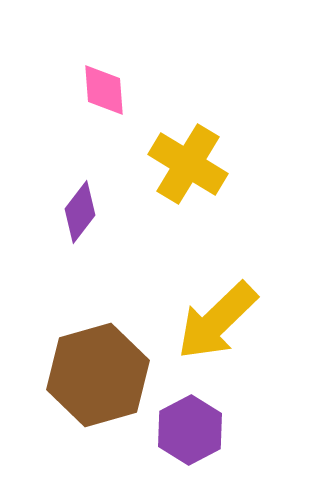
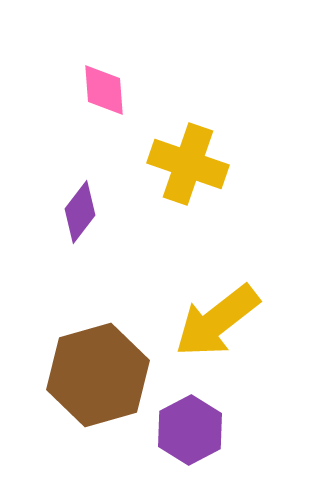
yellow cross: rotated 12 degrees counterclockwise
yellow arrow: rotated 6 degrees clockwise
